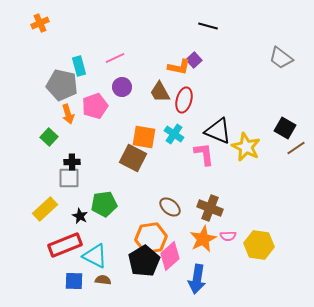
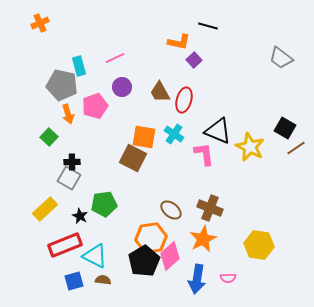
orange L-shape: moved 25 px up
yellow star: moved 4 px right
gray square: rotated 30 degrees clockwise
brown ellipse: moved 1 px right, 3 px down
pink semicircle: moved 42 px down
blue square: rotated 18 degrees counterclockwise
